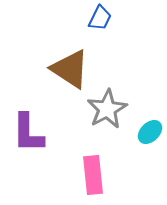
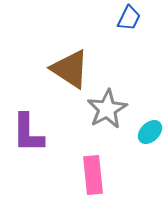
blue trapezoid: moved 29 px right
